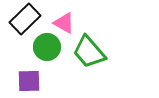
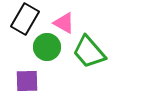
black rectangle: rotated 16 degrees counterclockwise
purple square: moved 2 px left
